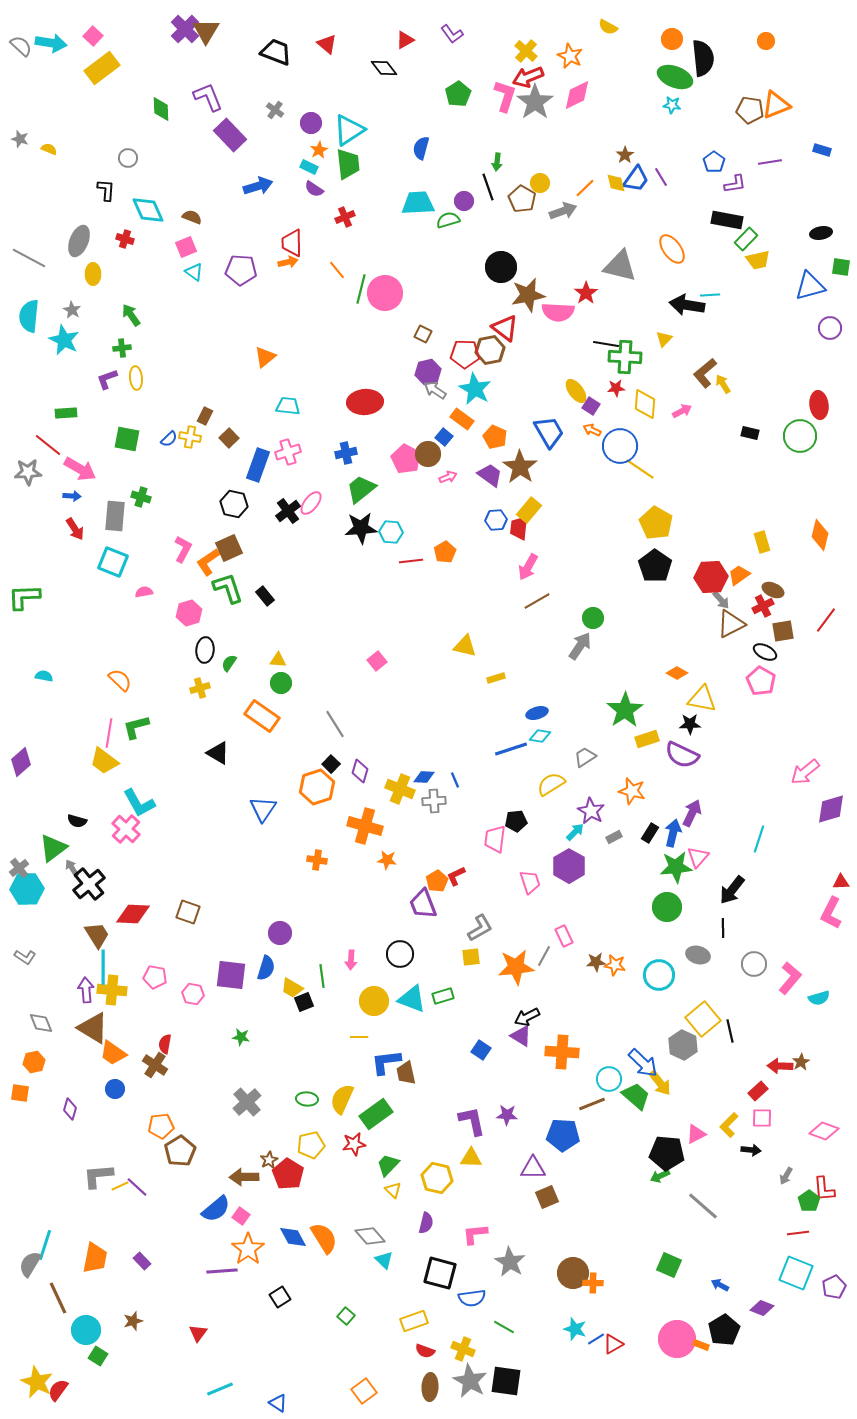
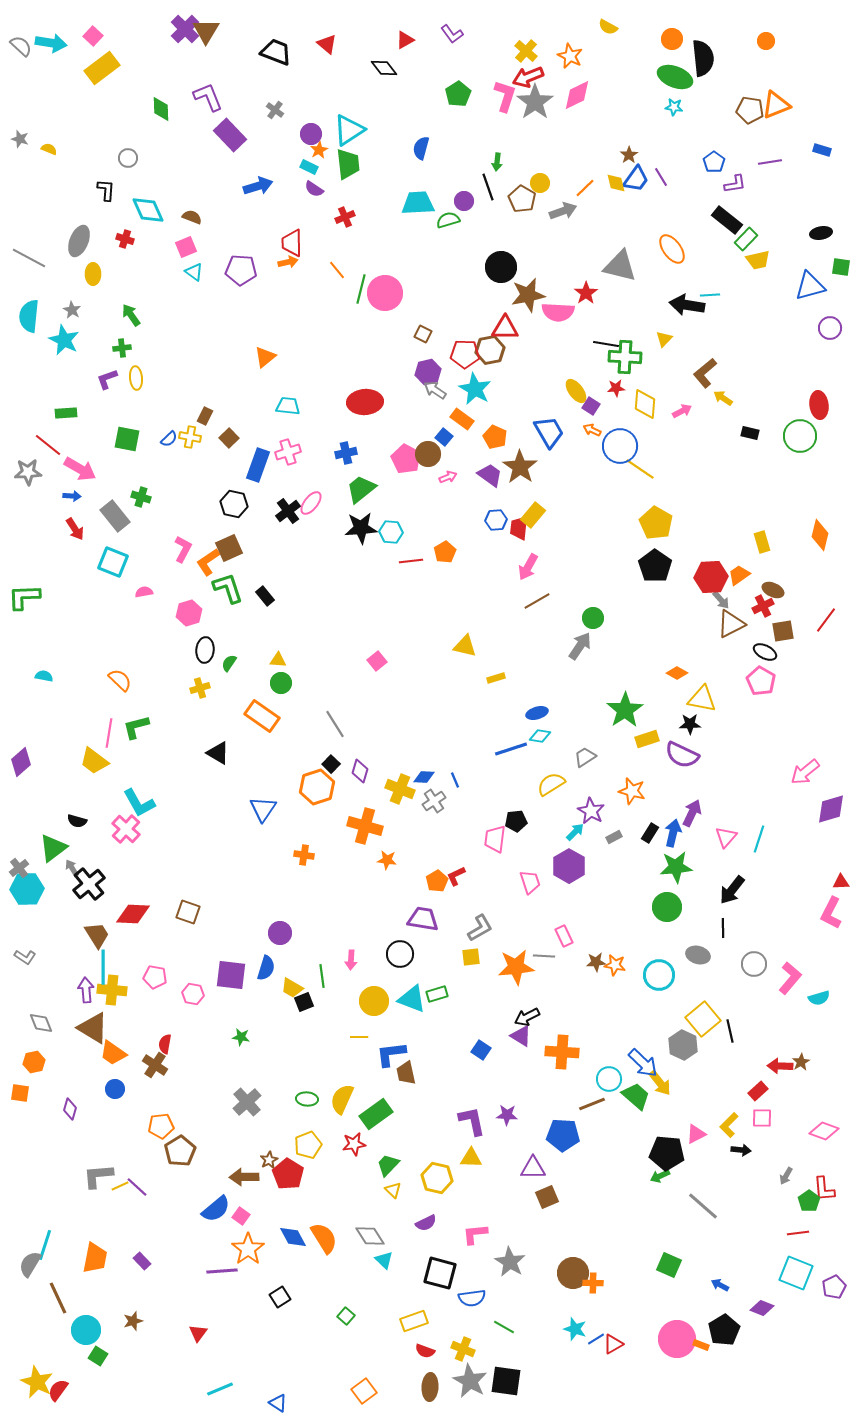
cyan star at (672, 105): moved 2 px right, 2 px down
purple circle at (311, 123): moved 11 px down
brown star at (625, 155): moved 4 px right
black rectangle at (727, 220): rotated 28 degrees clockwise
red triangle at (505, 328): rotated 36 degrees counterclockwise
yellow arrow at (723, 384): moved 14 px down; rotated 24 degrees counterclockwise
yellow rectangle at (529, 510): moved 4 px right, 5 px down
gray rectangle at (115, 516): rotated 44 degrees counterclockwise
yellow trapezoid at (104, 761): moved 10 px left
gray cross at (434, 801): rotated 30 degrees counterclockwise
pink triangle at (698, 857): moved 28 px right, 20 px up
orange cross at (317, 860): moved 13 px left, 5 px up
purple trapezoid at (423, 904): moved 15 px down; rotated 120 degrees clockwise
gray line at (544, 956): rotated 65 degrees clockwise
green rectangle at (443, 996): moved 6 px left, 2 px up
blue L-shape at (386, 1062): moved 5 px right, 8 px up
yellow pentagon at (311, 1145): moved 3 px left; rotated 8 degrees counterclockwise
black arrow at (751, 1150): moved 10 px left
purple semicircle at (426, 1223): rotated 50 degrees clockwise
gray diamond at (370, 1236): rotated 8 degrees clockwise
